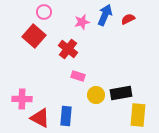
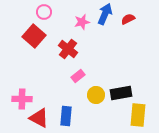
blue arrow: moved 1 px up
pink rectangle: rotated 56 degrees counterclockwise
red triangle: moved 1 px left
